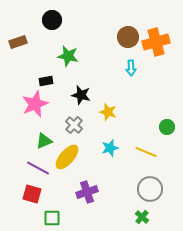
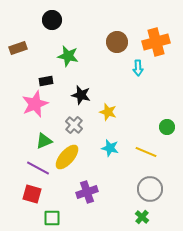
brown circle: moved 11 px left, 5 px down
brown rectangle: moved 6 px down
cyan arrow: moved 7 px right
cyan star: rotated 30 degrees clockwise
